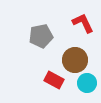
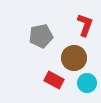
red L-shape: moved 2 px right, 2 px down; rotated 45 degrees clockwise
brown circle: moved 1 px left, 2 px up
